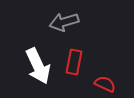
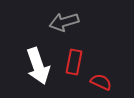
white arrow: rotated 6 degrees clockwise
red semicircle: moved 4 px left, 2 px up
